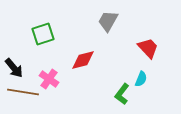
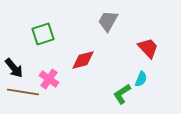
green L-shape: rotated 20 degrees clockwise
